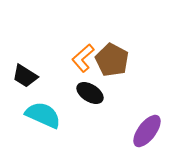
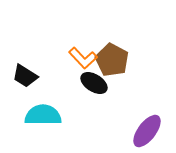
orange L-shape: rotated 92 degrees counterclockwise
black ellipse: moved 4 px right, 10 px up
cyan semicircle: rotated 24 degrees counterclockwise
